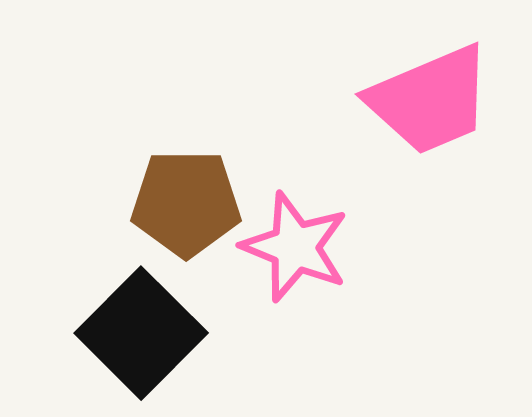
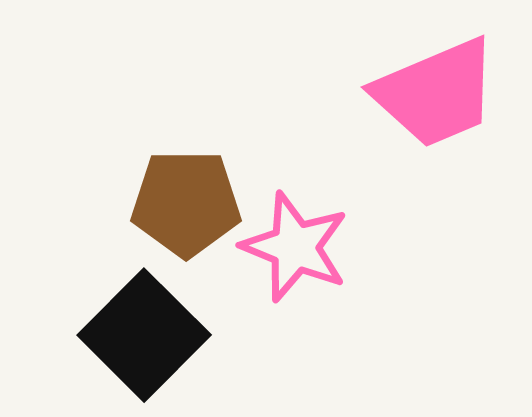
pink trapezoid: moved 6 px right, 7 px up
black square: moved 3 px right, 2 px down
